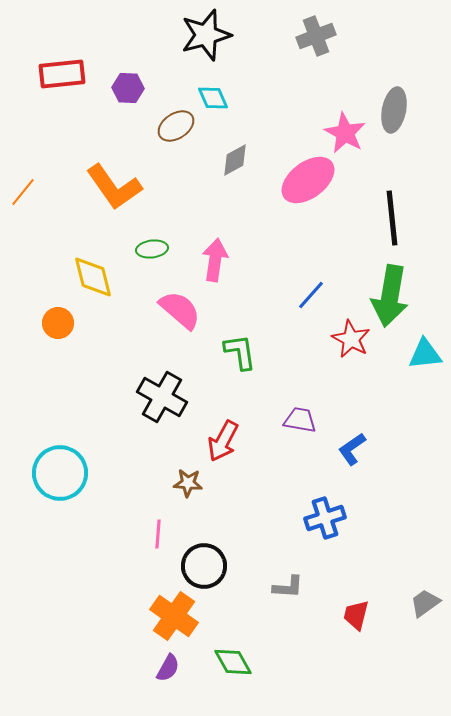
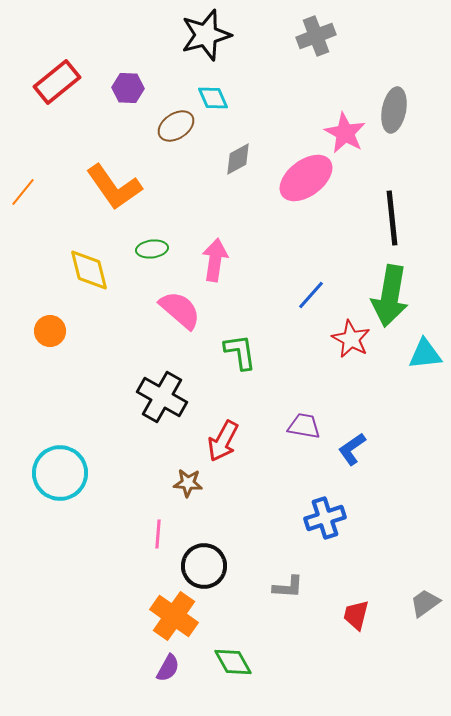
red rectangle: moved 5 px left, 8 px down; rotated 33 degrees counterclockwise
gray diamond: moved 3 px right, 1 px up
pink ellipse: moved 2 px left, 2 px up
yellow diamond: moved 4 px left, 7 px up
orange circle: moved 8 px left, 8 px down
purple trapezoid: moved 4 px right, 6 px down
